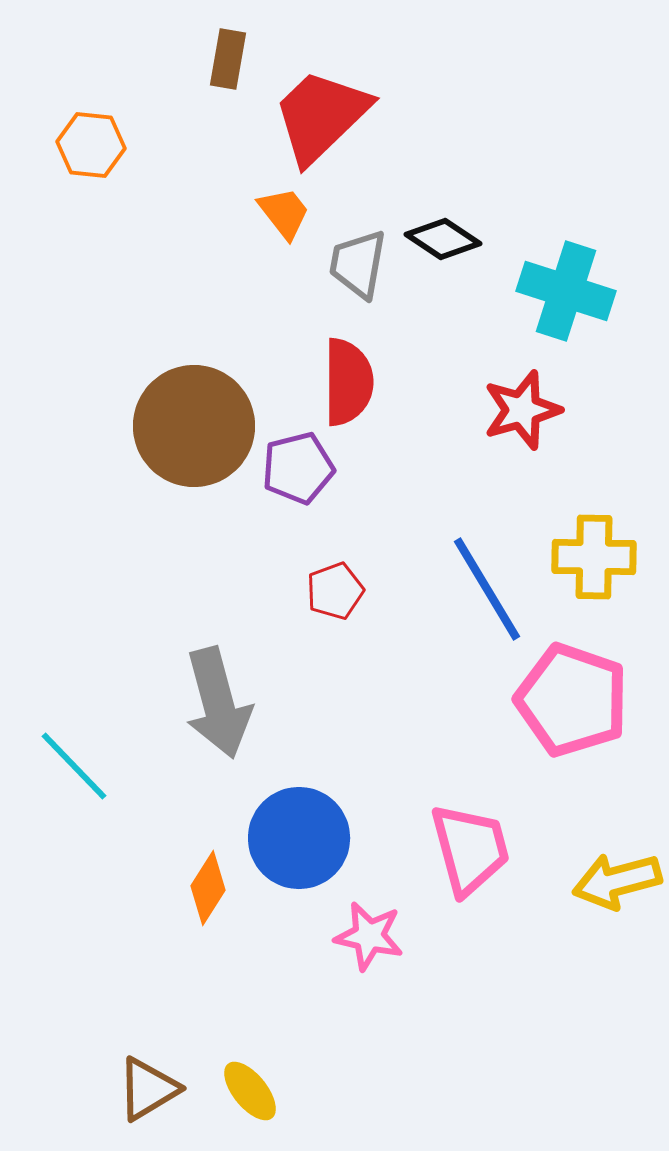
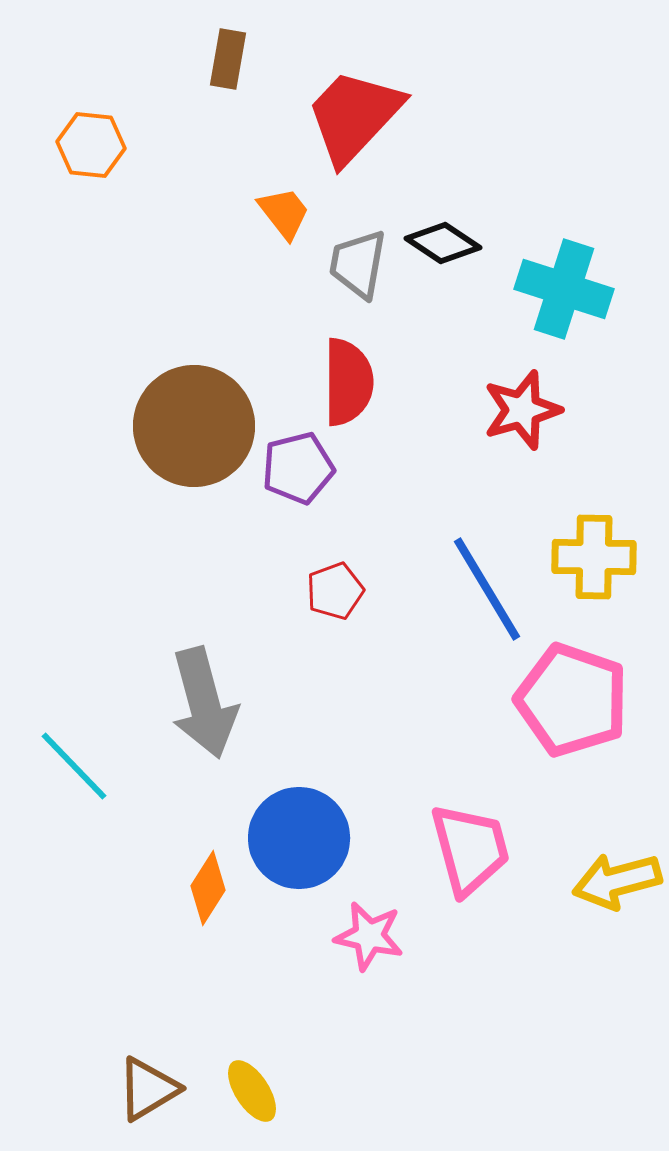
red trapezoid: moved 33 px right; rotated 3 degrees counterclockwise
black diamond: moved 4 px down
cyan cross: moved 2 px left, 2 px up
gray arrow: moved 14 px left
yellow ellipse: moved 2 px right; rotated 6 degrees clockwise
